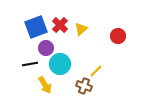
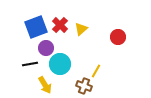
red circle: moved 1 px down
yellow line: rotated 16 degrees counterclockwise
